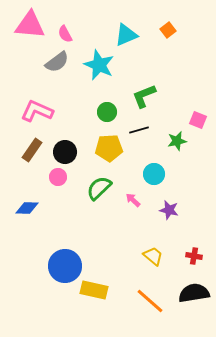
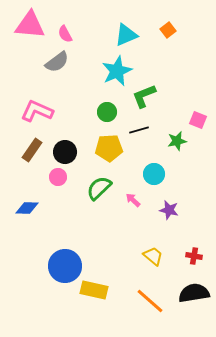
cyan star: moved 18 px right, 6 px down; rotated 24 degrees clockwise
